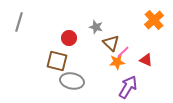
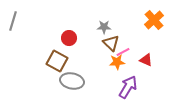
gray line: moved 6 px left, 1 px up
gray star: moved 8 px right; rotated 16 degrees counterclockwise
pink line: rotated 16 degrees clockwise
brown square: rotated 15 degrees clockwise
